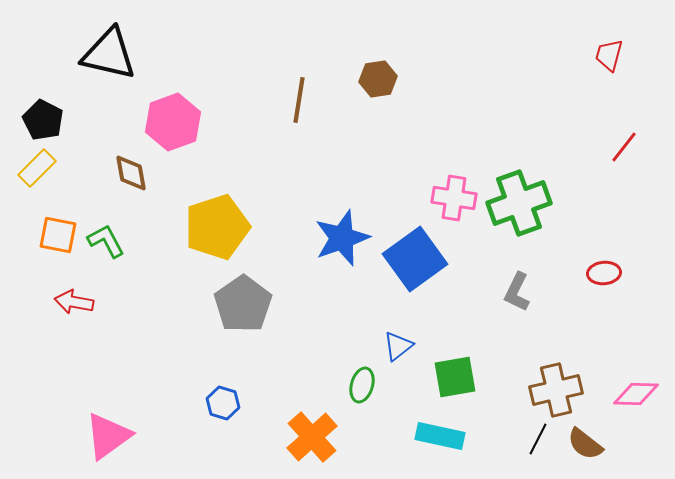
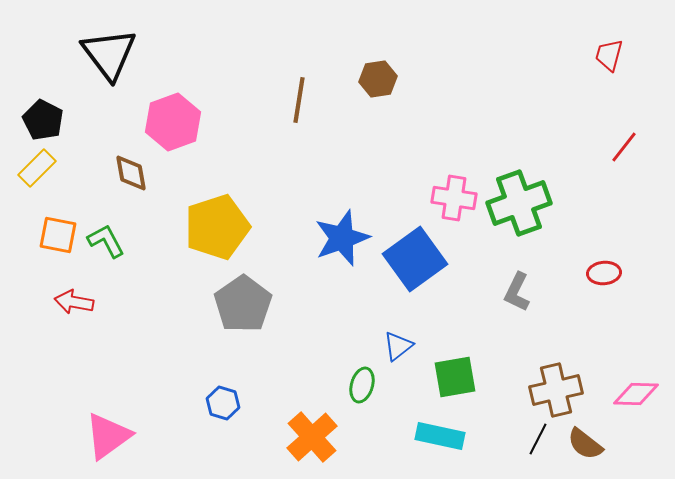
black triangle: rotated 40 degrees clockwise
